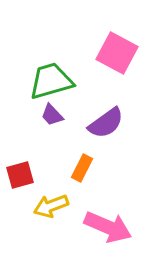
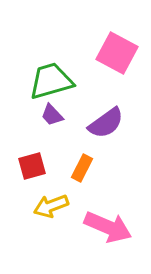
red square: moved 12 px right, 9 px up
